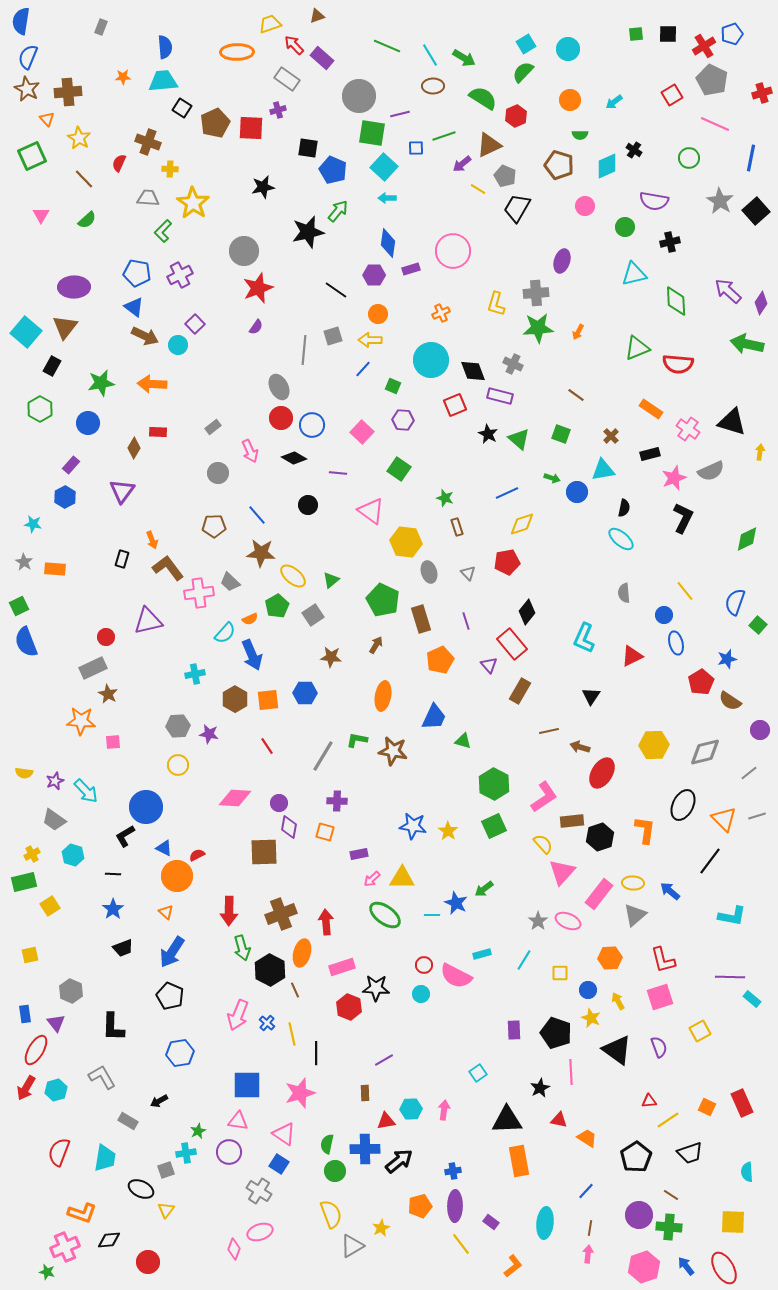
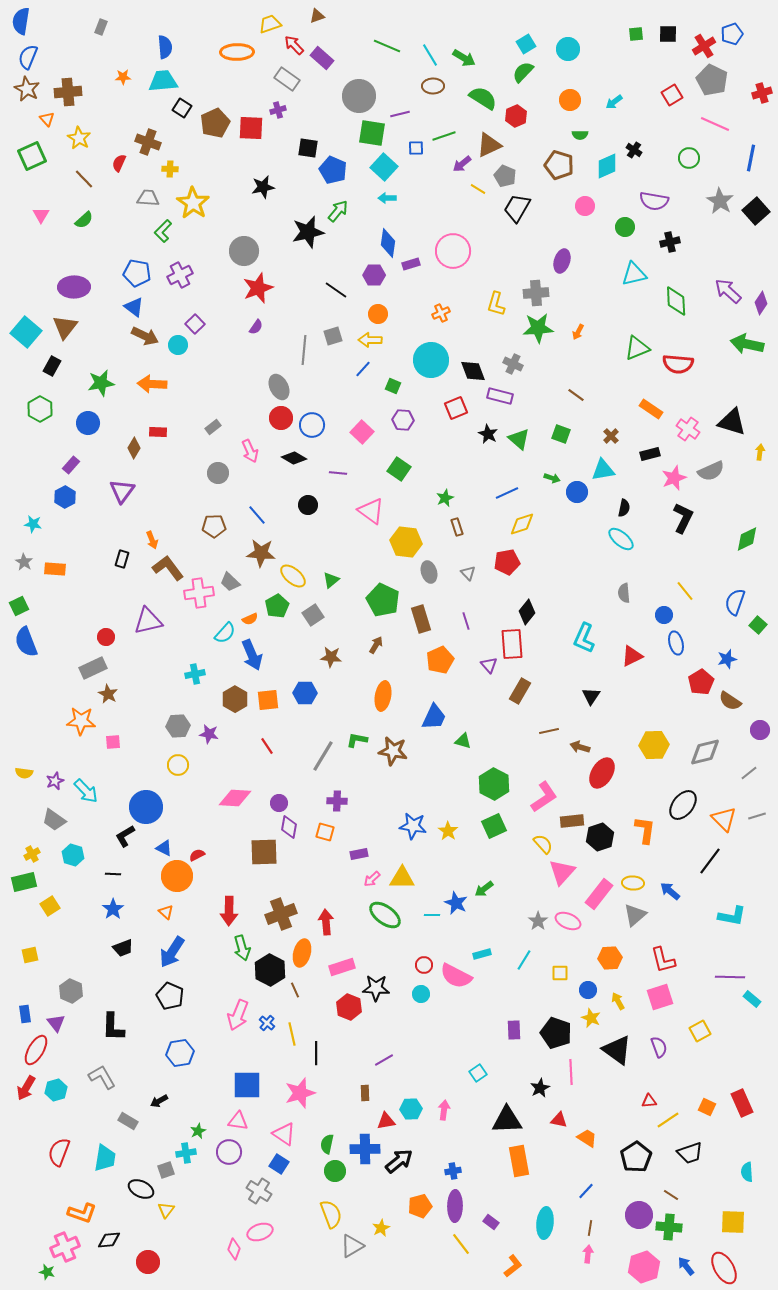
green semicircle at (87, 220): moved 3 px left
purple rectangle at (411, 269): moved 5 px up
red square at (455, 405): moved 1 px right, 3 px down
green star at (445, 498): rotated 30 degrees clockwise
red rectangle at (512, 644): rotated 36 degrees clockwise
black ellipse at (683, 805): rotated 12 degrees clockwise
